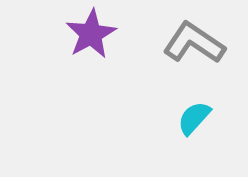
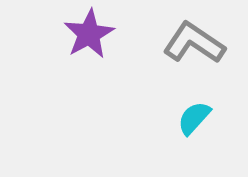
purple star: moved 2 px left
